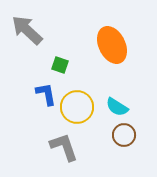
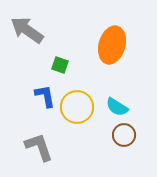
gray arrow: rotated 8 degrees counterclockwise
orange ellipse: rotated 42 degrees clockwise
blue L-shape: moved 1 px left, 2 px down
gray L-shape: moved 25 px left
